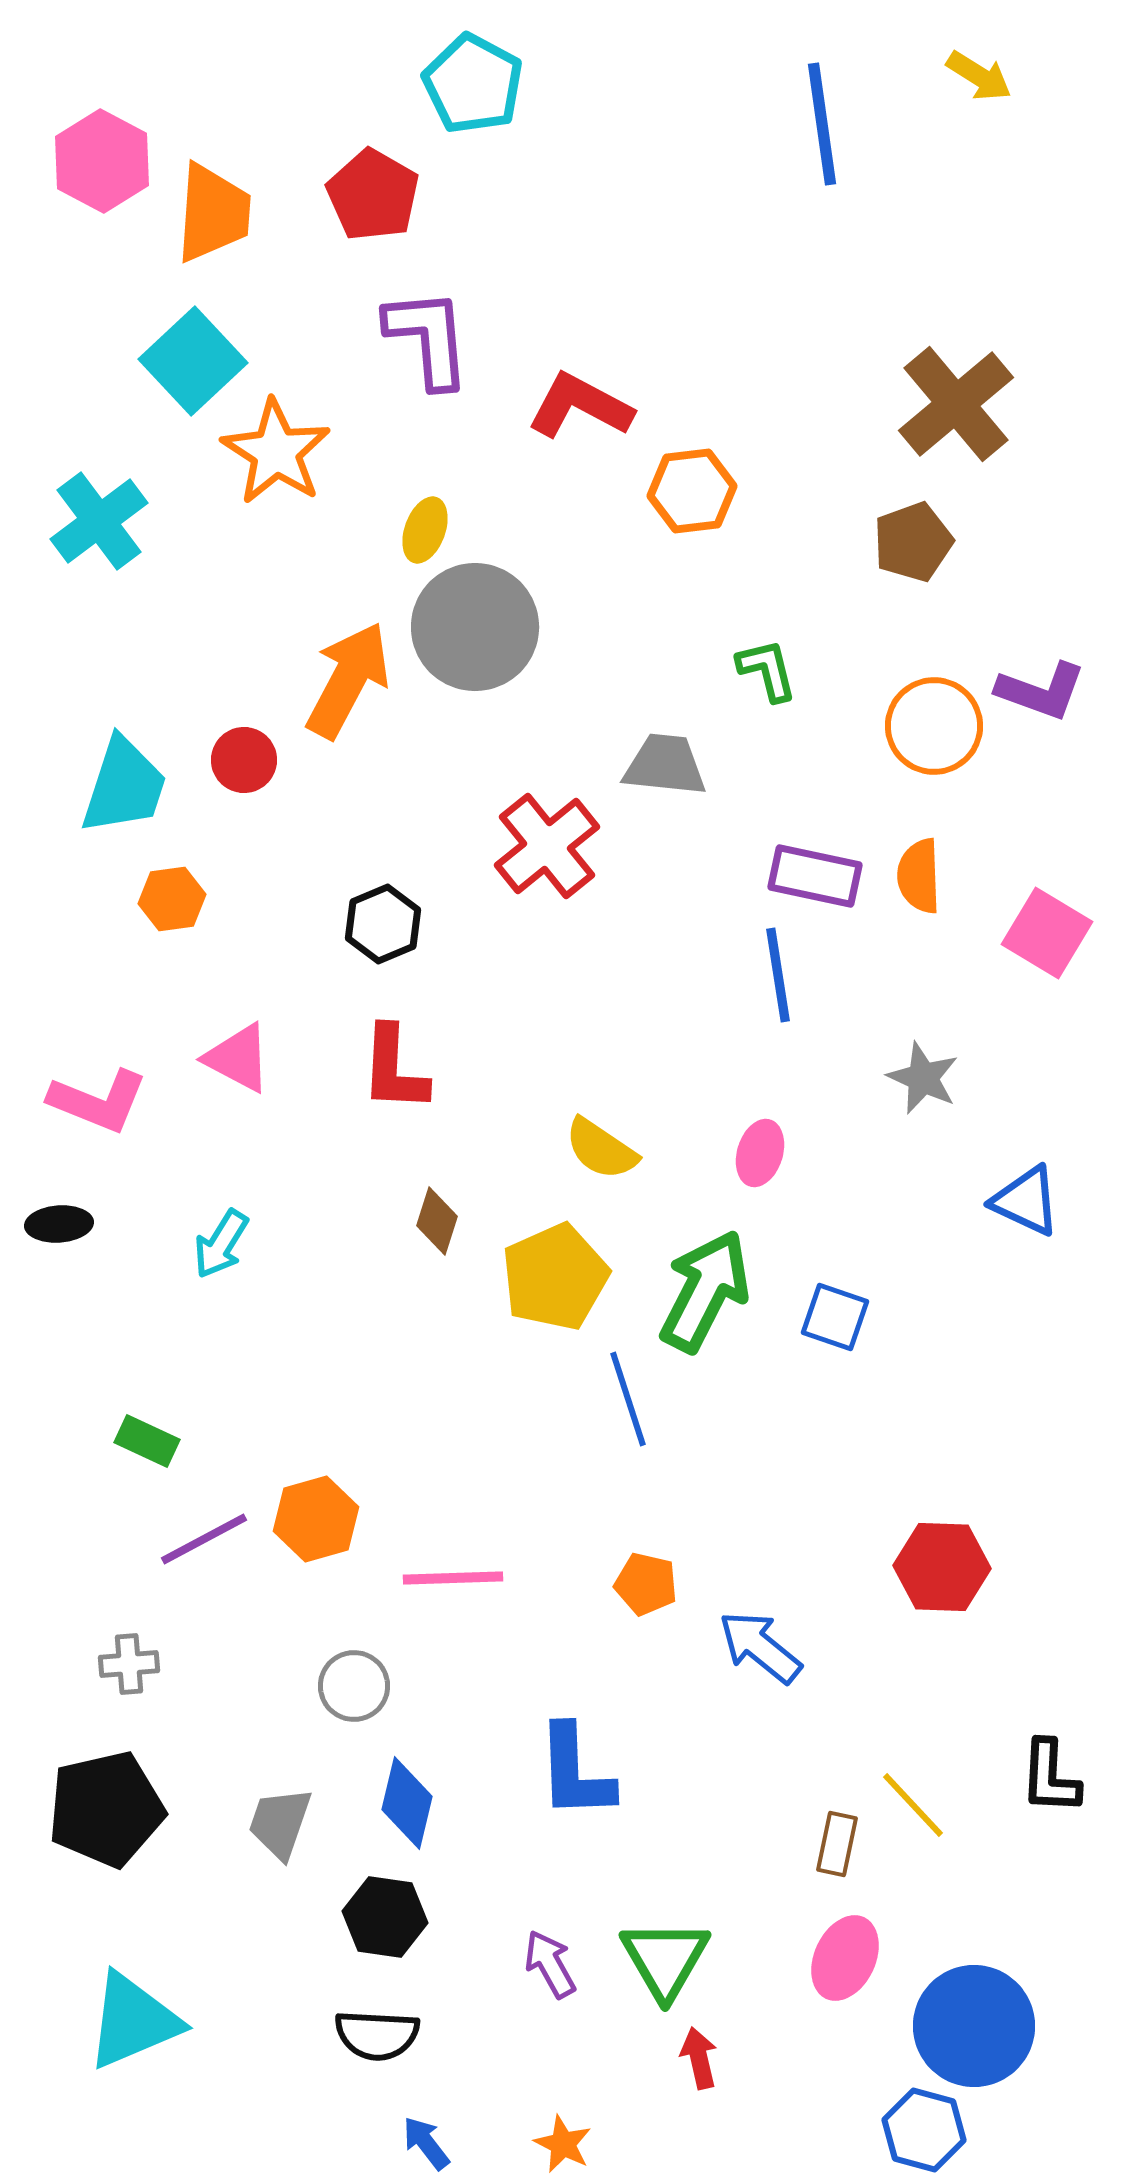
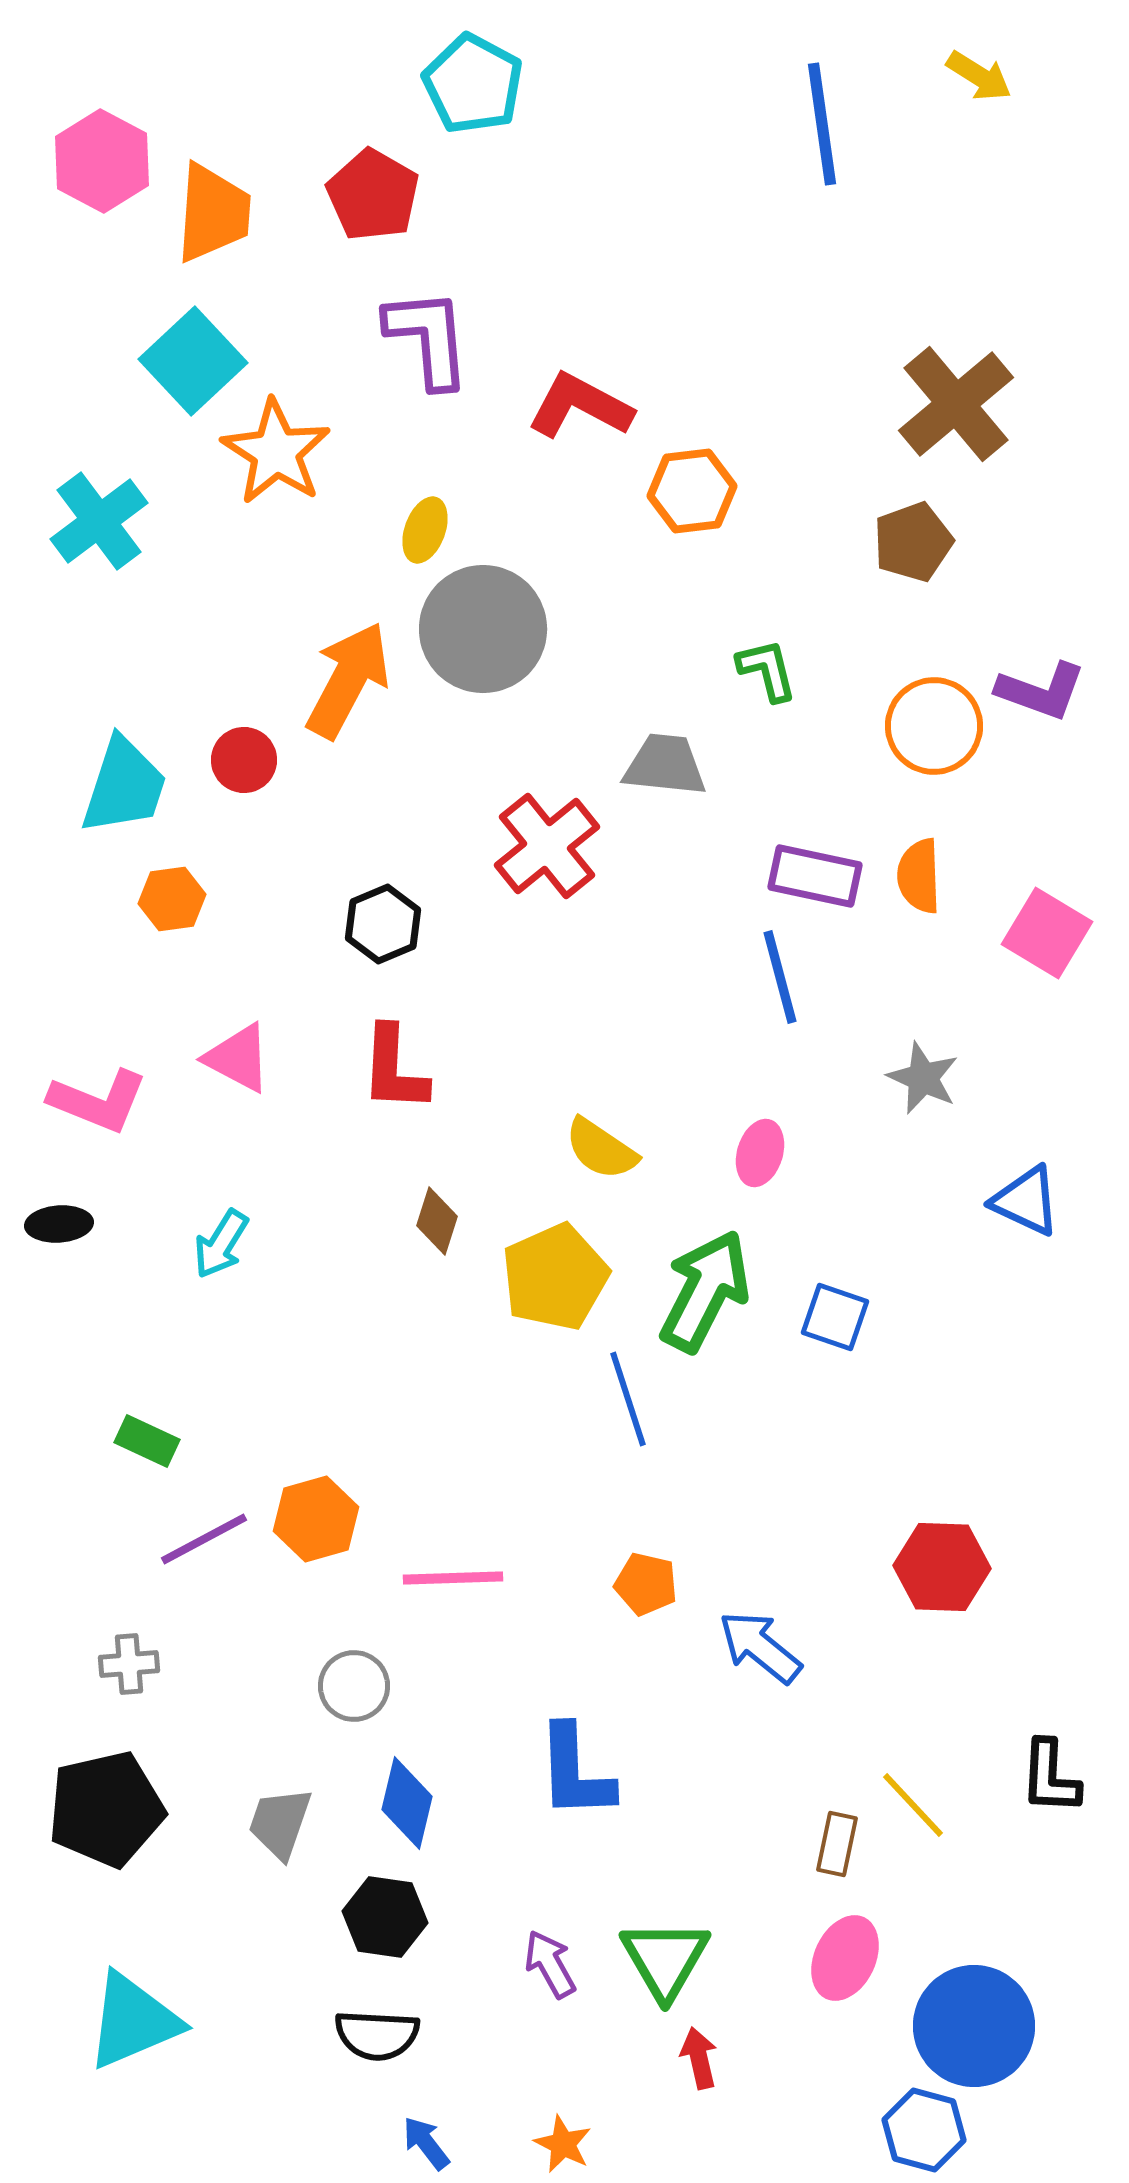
gray circle at (475, 627): moved 8 px right, 2 px down
blue line at (778, 975): moved 2 px right, 2 px down; rotated 6 degrees counterclockwise
